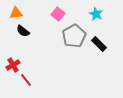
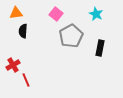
pink square: moved 2 px left
black semicircle: rotated 56 degrees clockwise
gray pentagon: moved 3 px left
black rectangle: moved 1 px right, 4 px down; rotated 56 degrees clockwise
red line: rotated 16 degrees clockwise
